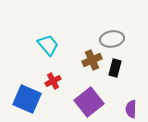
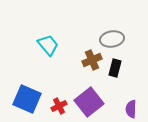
red cross: moved 6 px right, 25 px down
